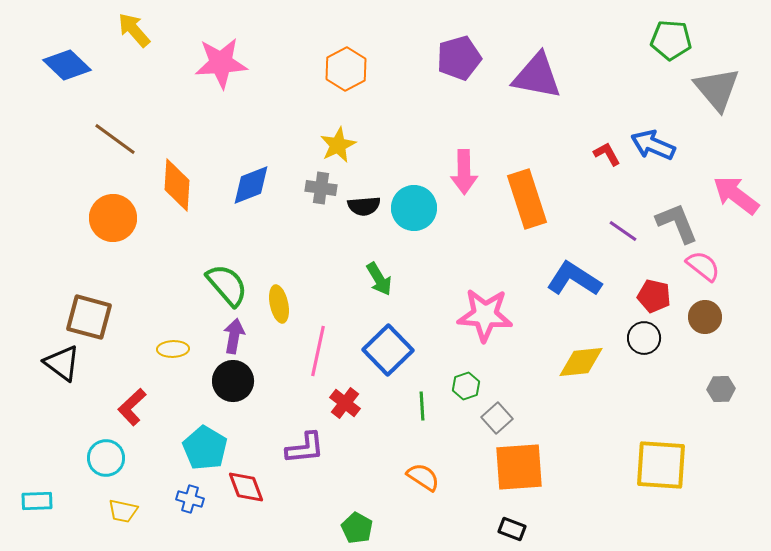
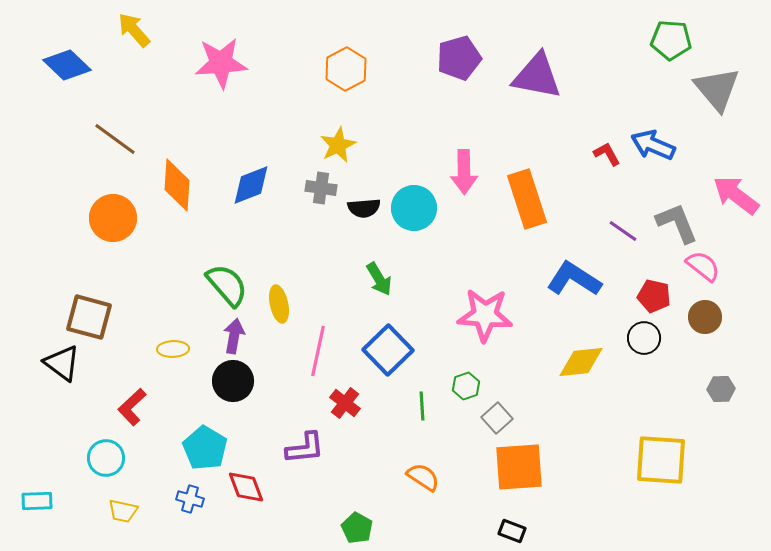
black semicircle at (364, 206): moved 2 px down
yellow square at (661, 465): moved 5 px up
black rectangle at (512, 529): moved 2 px down
